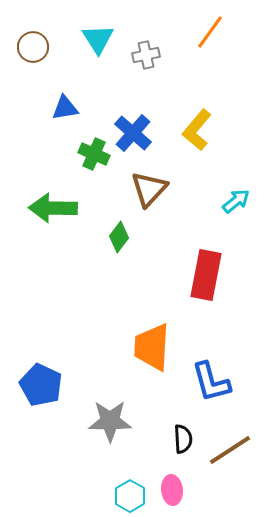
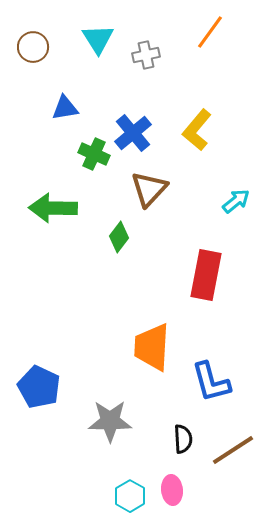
blue cross: rotated 9 degrees clockwise
blue pentagon: moved 2 px left, 2 px down
brown line: moved 3 px right
